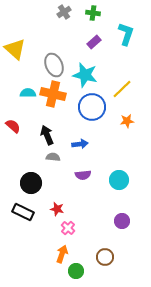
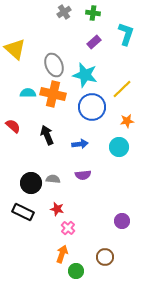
gray semicircle: moved 22 px down
cyan circle: moved 33 px up
